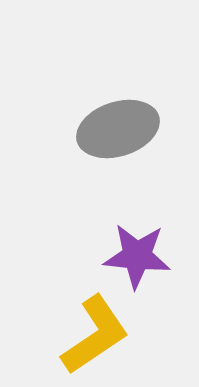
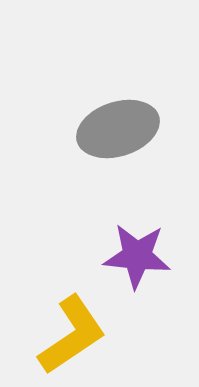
yellow L-shape: moved 23 px left
